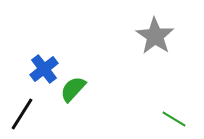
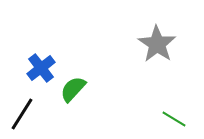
gray star: moved 2 px right, 8 px down
blue cross: moved 3 px left, 1 px up
